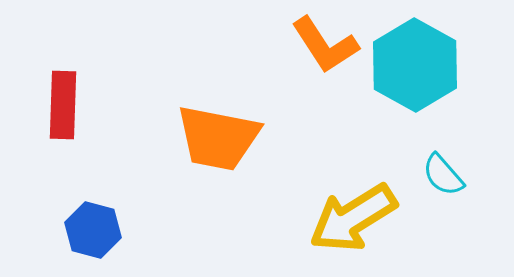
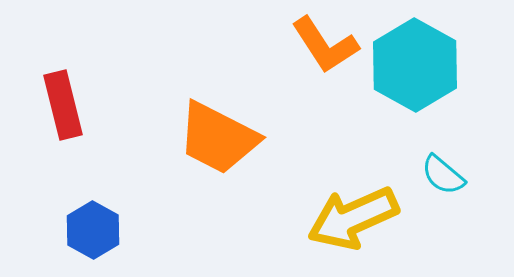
red rectangle: rotated 16 degrees counterclockwise
orange trapezoid: rotated 16 degrees clockwise
cyan semicircle: rotated 9 degrees counterclockwise
yellow arrow: rotated 8 degrees clockwise
blue hexagon: rotated 14 degrees clockwise
